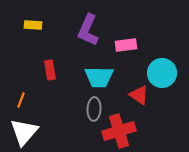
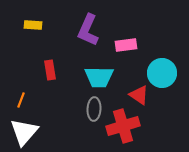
red cross: moved 4 px right, 5 px up
